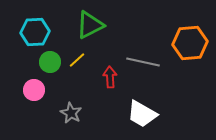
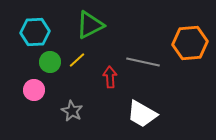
gray star: moved 1 px right, 2 px up
